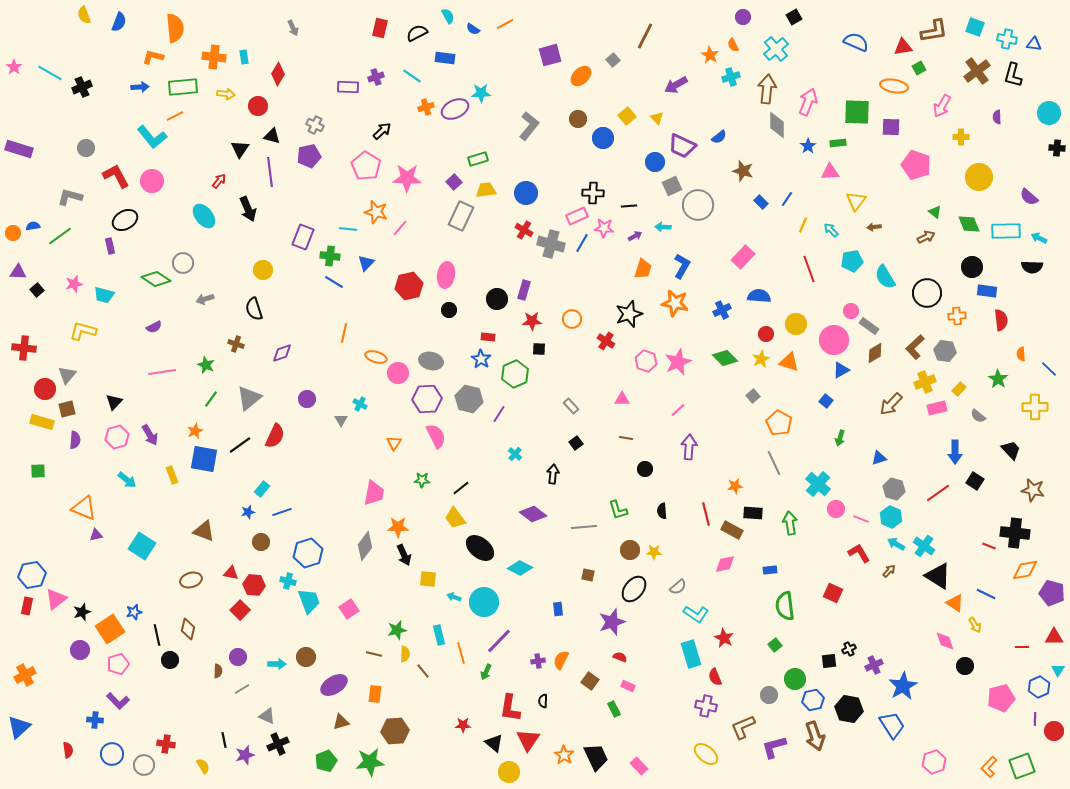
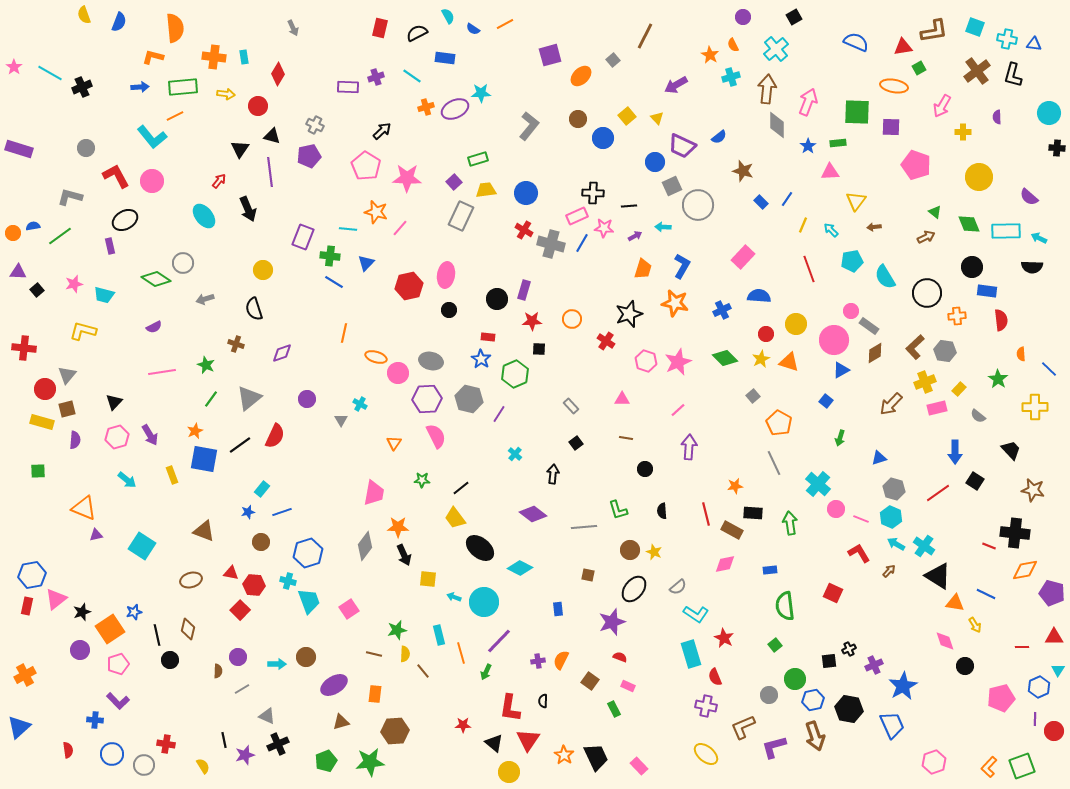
yellow cross at (961, 137): moved 2 px right, 5 px up
yellow star at (654, 552): rotated 21 degrees clockwise
orange triangle at (955, 603): rotated 24 degrees counterclockwise
blue trapezoid at (892, 725): rotated 8 degrees clockwise
